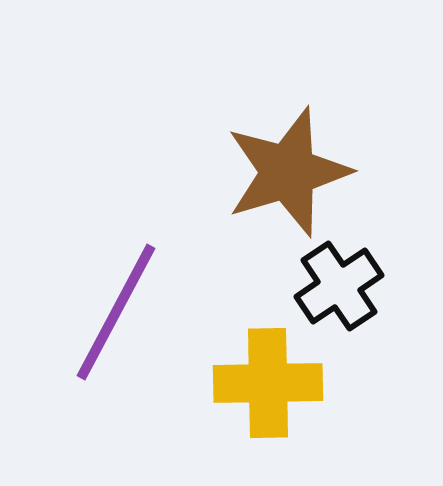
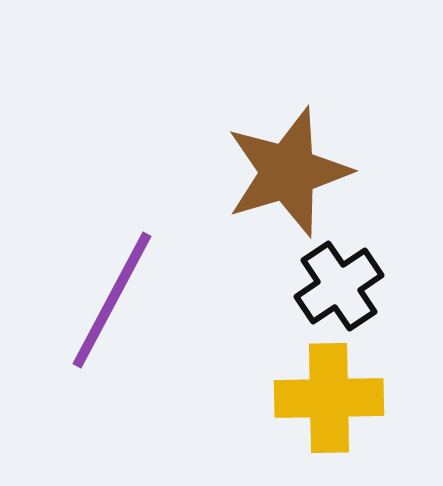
purple line: moved 4 px left, 12 px up
yellow cross: moved 61 px right, 15 px down
